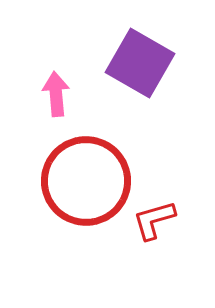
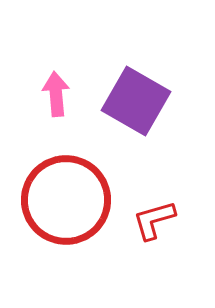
purple square: moved 4 px left, 38 px down
red circle: moved 20 px left, 19 px down
